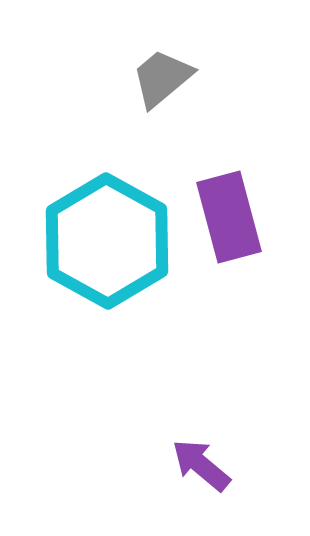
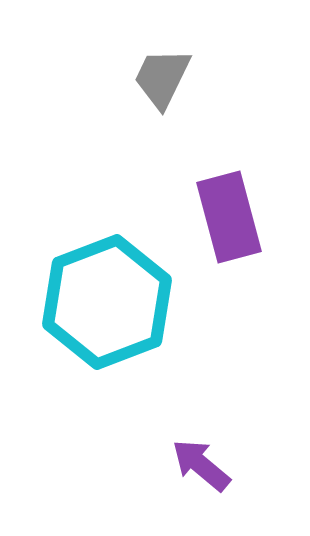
gray trapezoid: rotated 24 degrees counterclockwise
cyan hexagon: moved 61 px down; rotated 10 degrees clockwise
